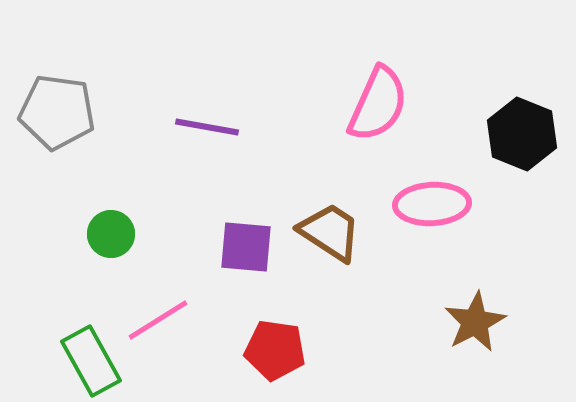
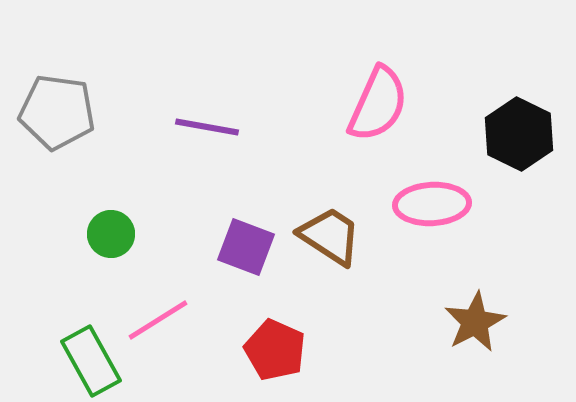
black hexagon: moved 3 px left; rotated 4 degrees clockwise
brown trapezoid: moved 4 px down
purple square: rotated 16 degrees clockwise
red pentagon: rotated 16 degrees clockwise
